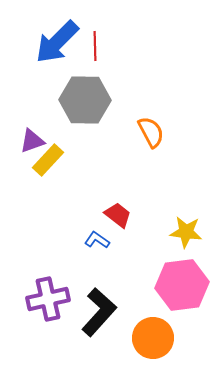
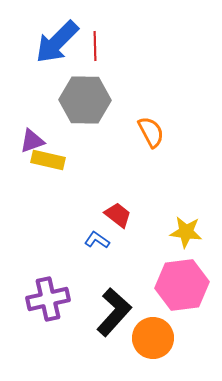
yellow rectangle: rotated 60 degrees clockwise
black L-shape: moved 15 px right
